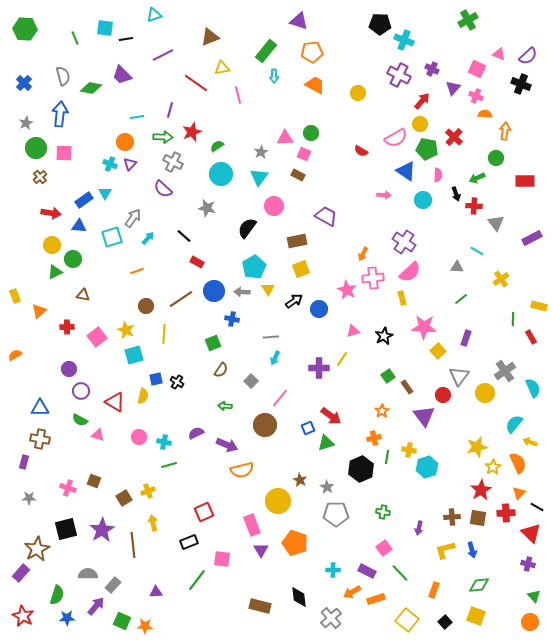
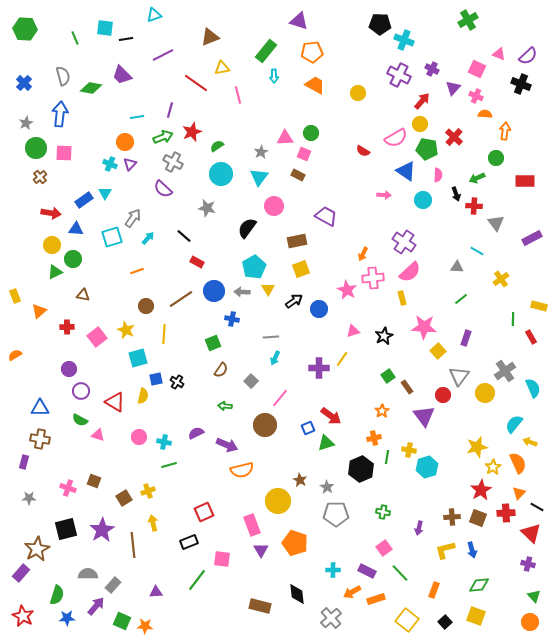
green arrow at (163, 137): rotated 24 degrees counterclockwise
red semicircle at (361, 151): moved 2 px right
blue triangle at (79, 226): moved 3 px left, 3 px down
cyan square at (134, 355): moved 4 px right, 3 px down
brown square at (478, 518): rotated 12 degrees clockwise
black diamond at (299, 597): moved 2 px left, 3 px up
